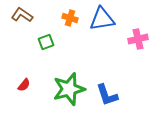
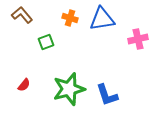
brown L-shape: rotated 15 degrees clockwise
